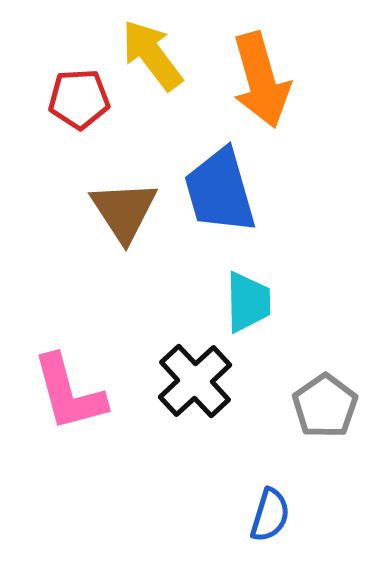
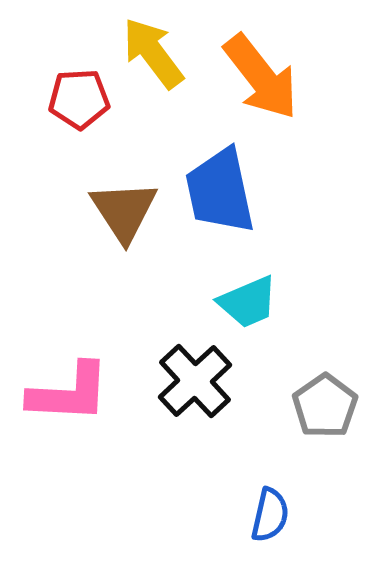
yellow arrow: moved 1 px right, 2 px up
orange arrow: moved 3 px up; rotated 22 degrees counterclockwise
blue trapezoid: rotated 4 degrees clockwise
cyan trapezoid: rotated 68 degrees clockwise
pink L-shape: rotated 72 degrees counterclockwise
blue semicircle: rotated 4 degrees counterclockwise
